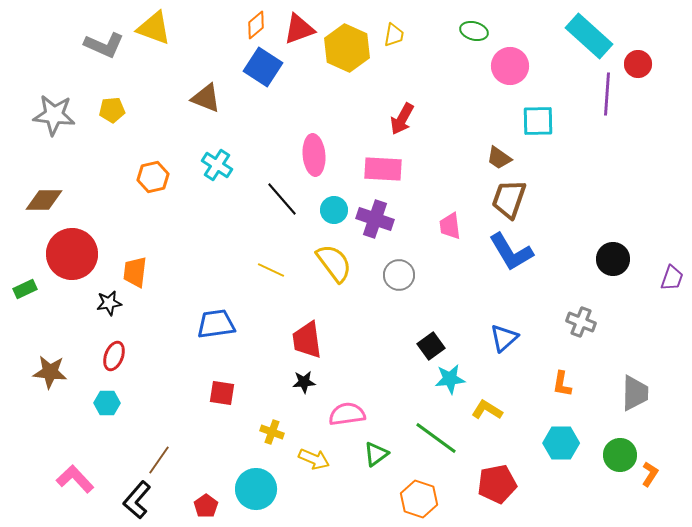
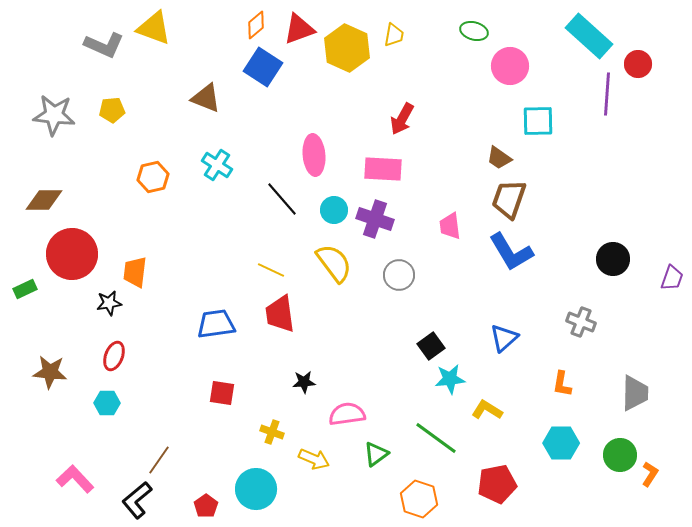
red trapezoid at (307, 340): moved 27 px left, 26 px up
black L-shape at (137, 500): rotated 9 degrees clockwise
